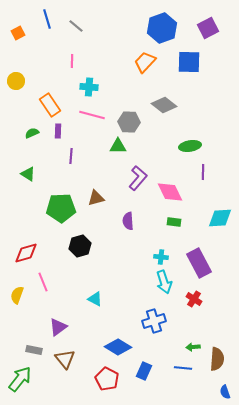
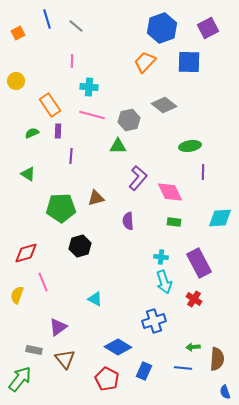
gray hexagon at (129, 122): moved 2 px up; rotated 15 degrees counterclockwise
